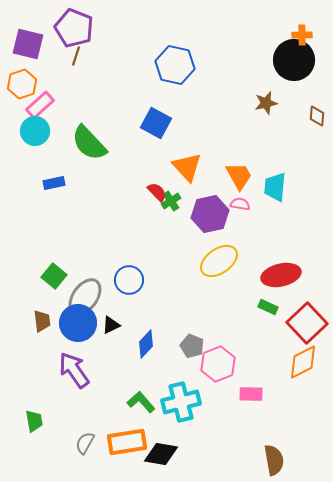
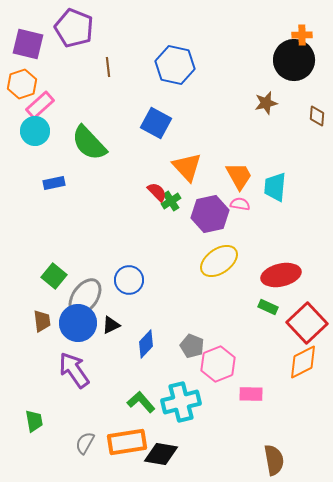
brown line at (76, 56): moved 32 px right, 11 px down; rotated 24 degrees counterclockwise
